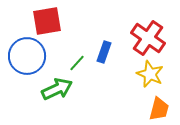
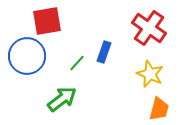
red cross: moved 1 px right, 10 px up
green arrow: moved 5 px right, 10 px down; rotated 12 degrees counterclockwise
